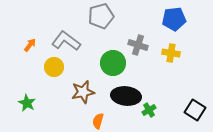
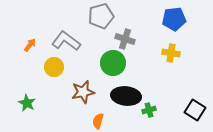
gray cross: moved 13 px left, 6 px up
green cross: rotated 16 degrees clockwise
